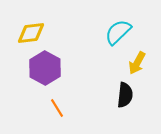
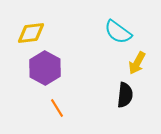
cyan semicircle: rotated 100 degrees counterclockwise
